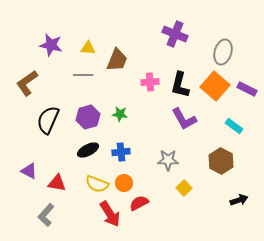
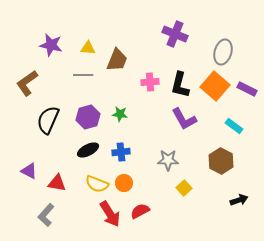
red semicircle: moved 1 px right, 8 px down
